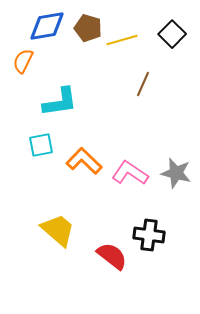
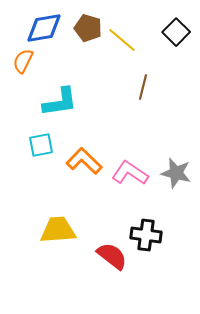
blue diamond: moved 3 px left, 2 px down
black square: moved 4 px right, 2 px up
yellow line: rotated 56 degrees clockwise
brown line: moved 3 px down; rotated 10 degrees counterclockwise
yellow trapezoid: rotated 45 degrees counterclockwise
black cross: moved 3 px left
